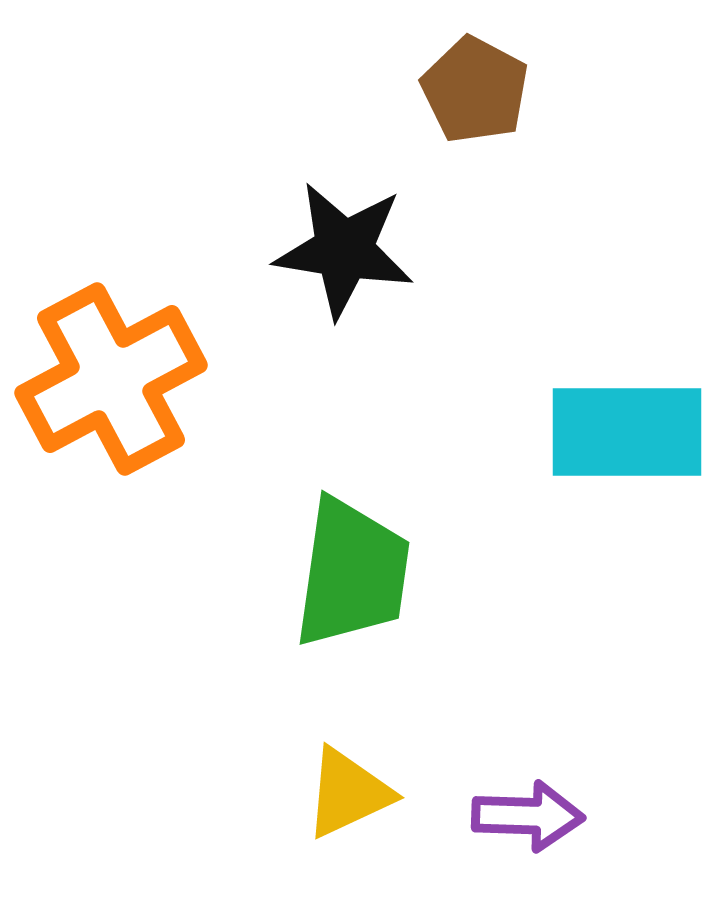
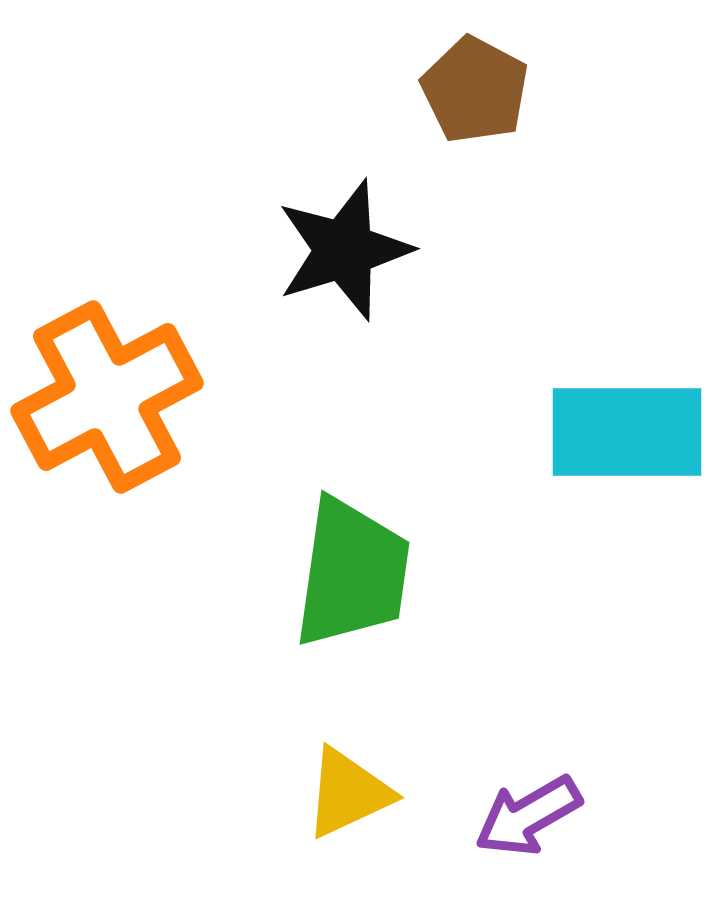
black star: rotated 26 degrees counterclockwise
orange cross: moved 4 px left, 18 px down
purple arrow: rotated 148 degrees clockwise
